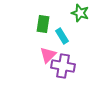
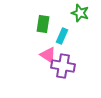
cyan rectangle: rotated 56 degrees clockwise
pink triangle: rotated 42 degrees counterclockwise
